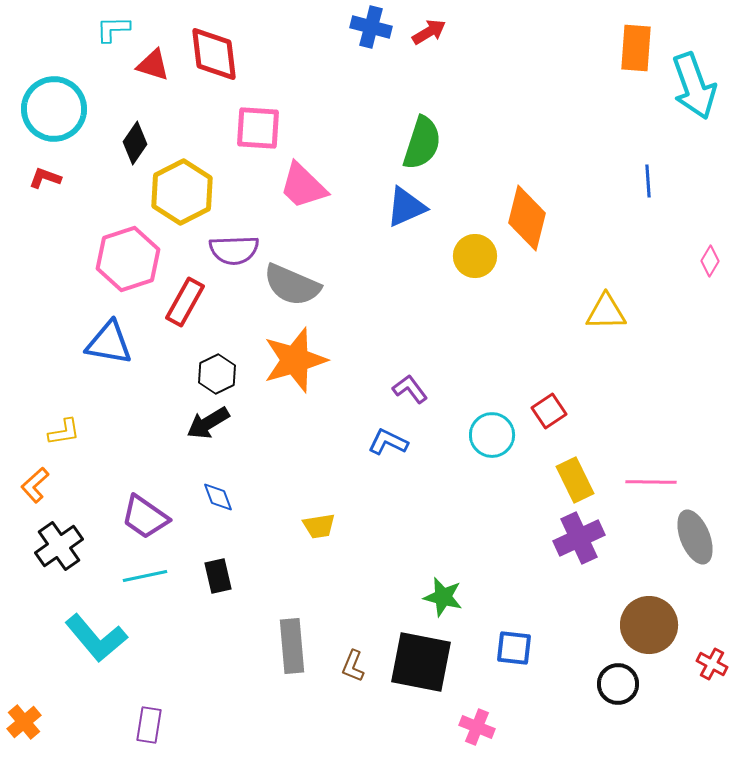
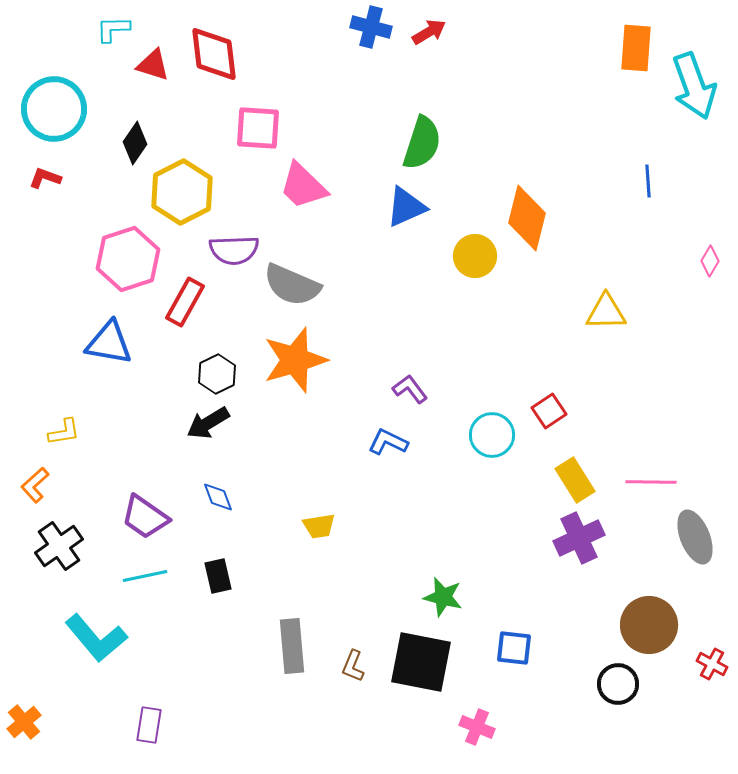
yellow rectangle at (575, 480): rotated 6 degrees counterclockwise
